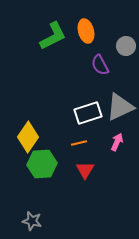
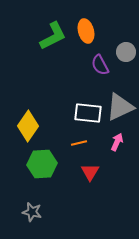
gray circle: moved 6 px down
white rectangle: rotated 24 degrees clockwise
yellow diamond: moved 11 px up
red triangle: moved 5 px right, 2 px down
gray star: moved 9 px up
